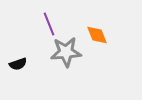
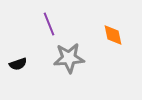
orange diamond: moved 16 px right; rotated 10 degrees clockwise
gray star: moved 3 px right, 6 px down
